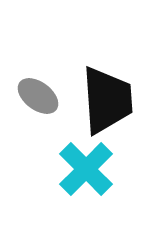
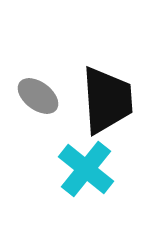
cyan cross: rotated 6 degrees counterclockwise
